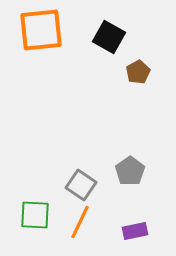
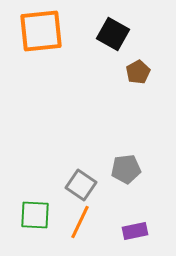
orange square: moved 1 px down
black square: moved 4 px right, 3 px up
gray pentagon: moved 4 px left, 2 px up; rotated 28 degrees clockwise
